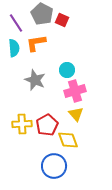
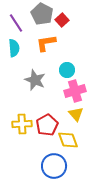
red square: rotated 24 degrees clockwise
orange L-shape: moved 10 px right
